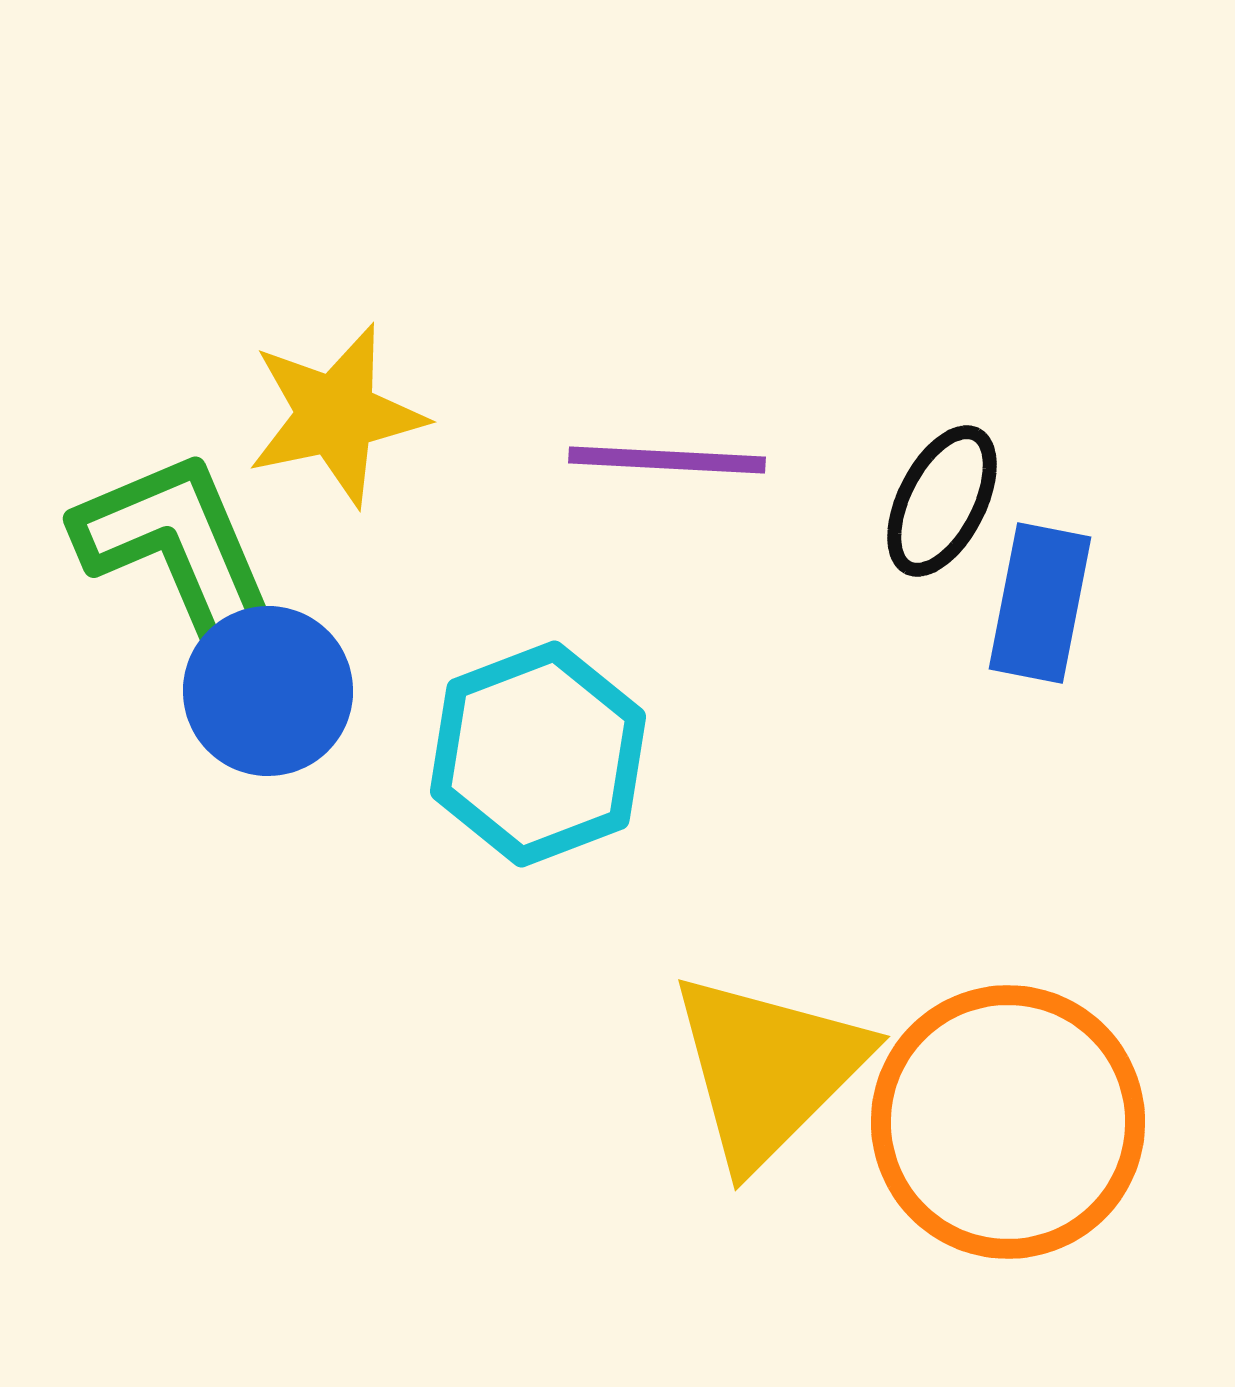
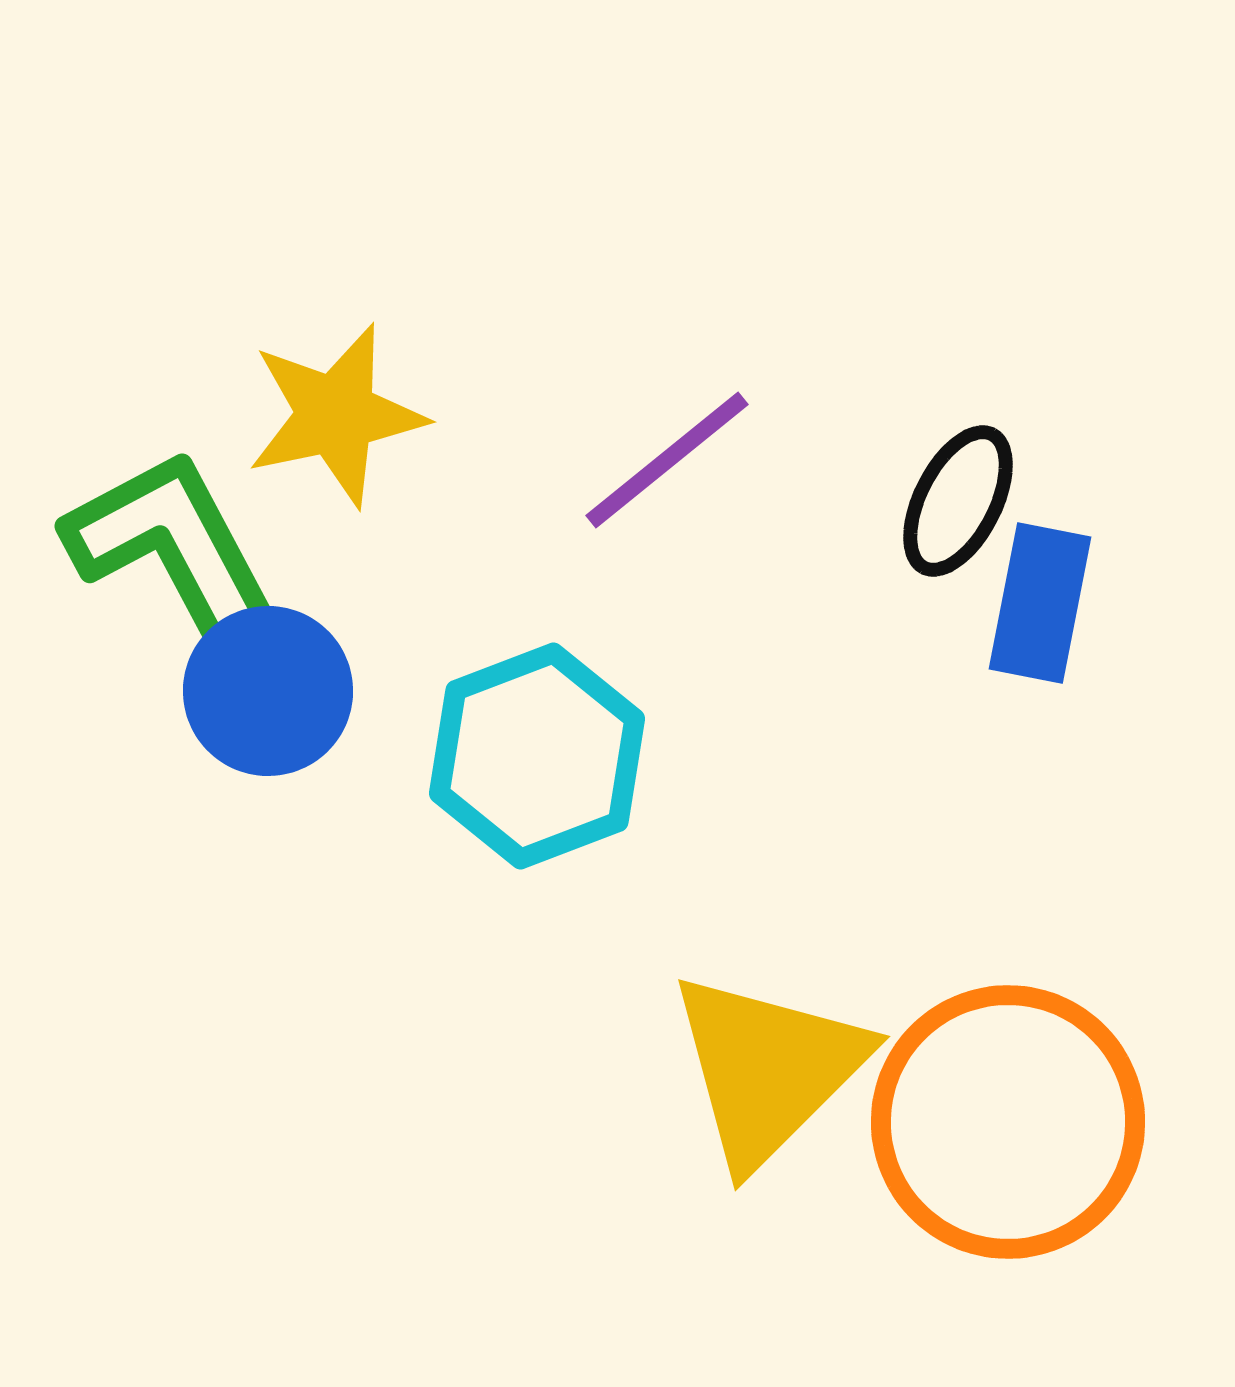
purple line: rotated 42 degrees counterclockwise
black ellipse: moved 16 px right
green L-shape: moved 6 px left, 2 px up; rotated 5 degrees counterclockwise
cyan hexagon: moved 1 px left, 2 px down
